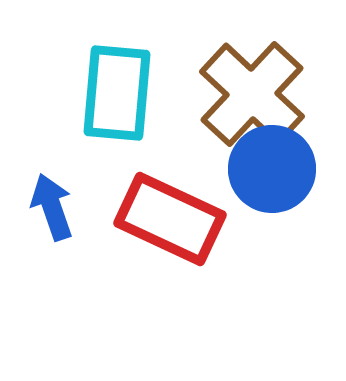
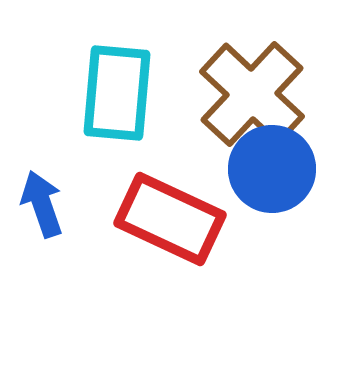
blue arrow: moved 10 px left, 3 px up
